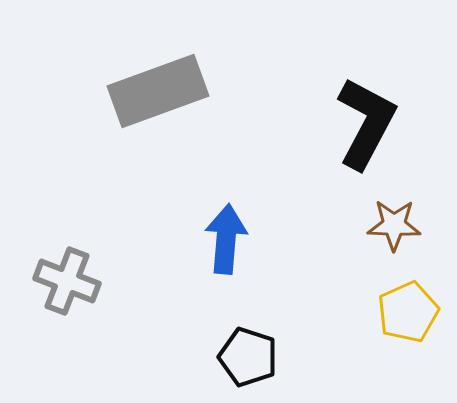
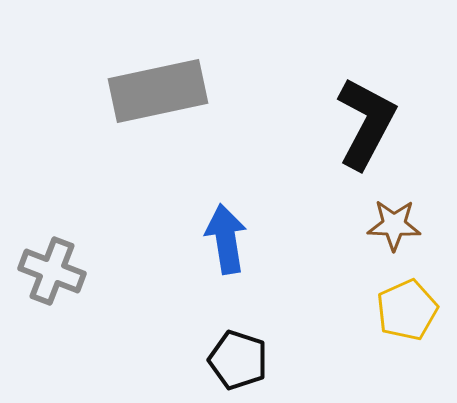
gray rectangle: rotated 8 degrees clockwise
blue arrow: rotated 14 degrees counterclockwise
gray cross: moved 15 px left, 10 px up
yellow pentagon: moved 1 px left, 2 px up
black pentagon: moved 10 px left, 3 px down
